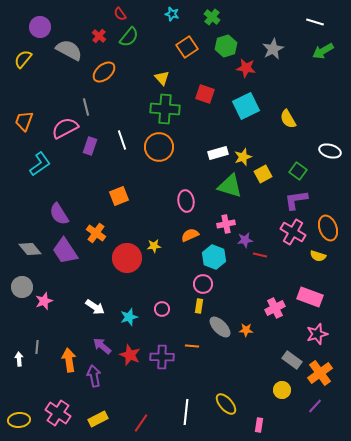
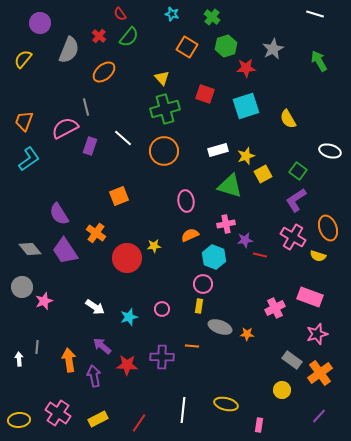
white line at (315, 22): moved 8 px up
purple circle at (40, 27): moved 4 px up
orange square at (187, 47): rotated 25 degrees counterclockwise
gray semicircle at (69, 50): rotated 84 degrees clockwise
green arrow at (323, 51): moved 4 px left, 10 px down; rotated 90 degrees clockwise
red star at (246, 68): rotated 12 degrees counterclockwise
cyan square at (246, 106): rotated 8 degrees clockwise
green cross at (165, 109): rotated 20 degrees counterclockwise
white line at (122, 140): moved 1 px right, 2 px up; rotated 30 degrees counterclockwise
orange circle at (159, 147): moved 5 px right, 4 px down
white rectangle at (218, 153): moved 3 px up
yellow star at (243, 157): moved 3 px right, 1 px up
cyan L-shape at (40, 164): moved 11 px left, 5 px up
purple L-shape at (296, 200): rotated 25 degrees counterclockwise
pink cross at (293, 232): moved 5 px down
gray ellipse at (220, 327): rotated 25 degrees counterclockwise
orange star at (246, 330): moved 1 px right, 4 px down
red star at (130, 355): moved 3 px left, 10 px down; rotated 20 degrees counterclockwise
yellow ellipse at (226, 404): rotated 35 degrees counterclockwise
purple line at (315, 406): moved 4 px right, 10 px down
white line at (186, 412): moved 3 px left, 2 px up
red line at (141, 423): moved 2 px left
